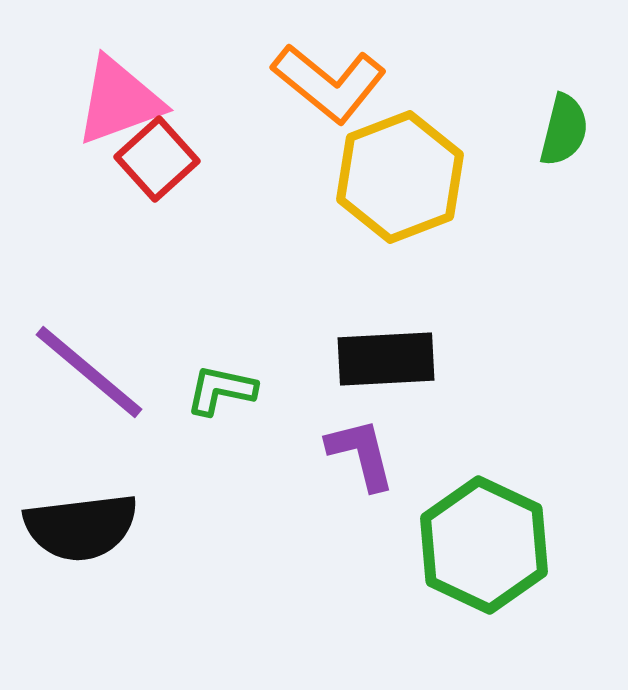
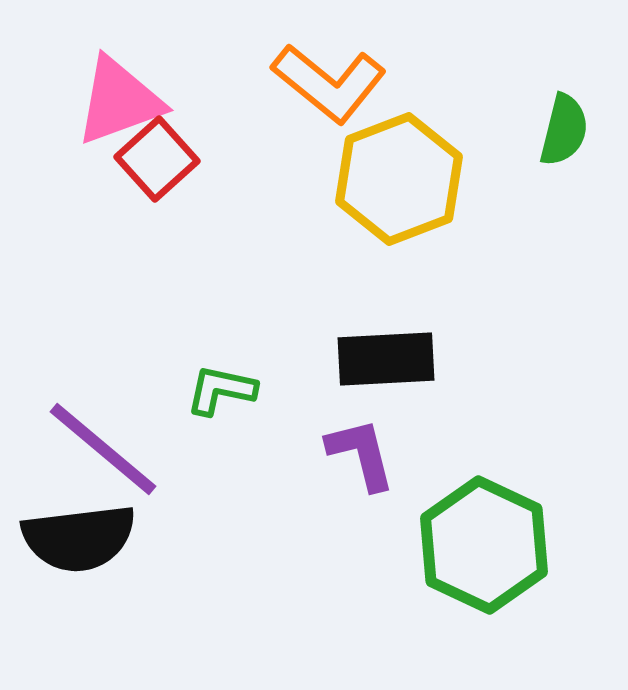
yellow hexagon: moved 1 px left, 2 px down
purple line: moved 14 px right, 77 px down
black semicircle: moved 2 px left, 11 px down
